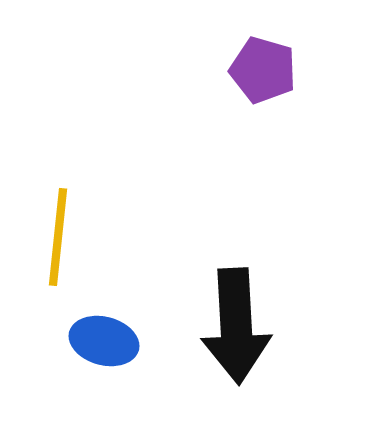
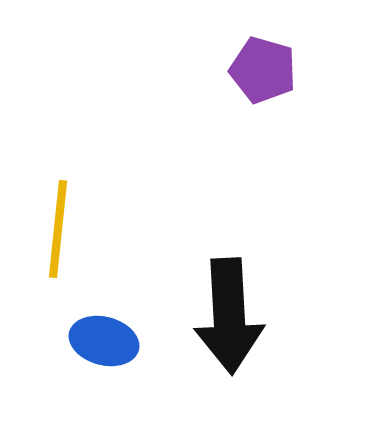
yellow line: moved 8 px up
black arrow: moved 7 px left, 10 px up
